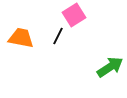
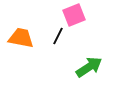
pink square: rotated 10 degrees clockwise
green arrow: moved 21 px left
